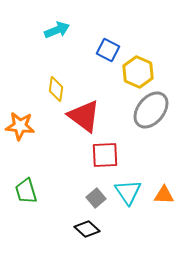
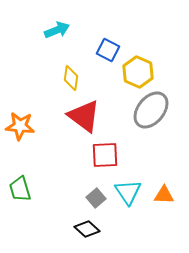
yellow diamond: moved 15 px right, 11 px up
green trapezoid: moved 6 px left, 2 px up
